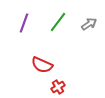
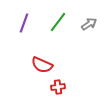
red cross: rotated 24 degrees clockwise
